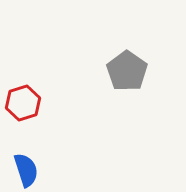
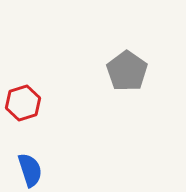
blue semicircle: moved 4 px right
